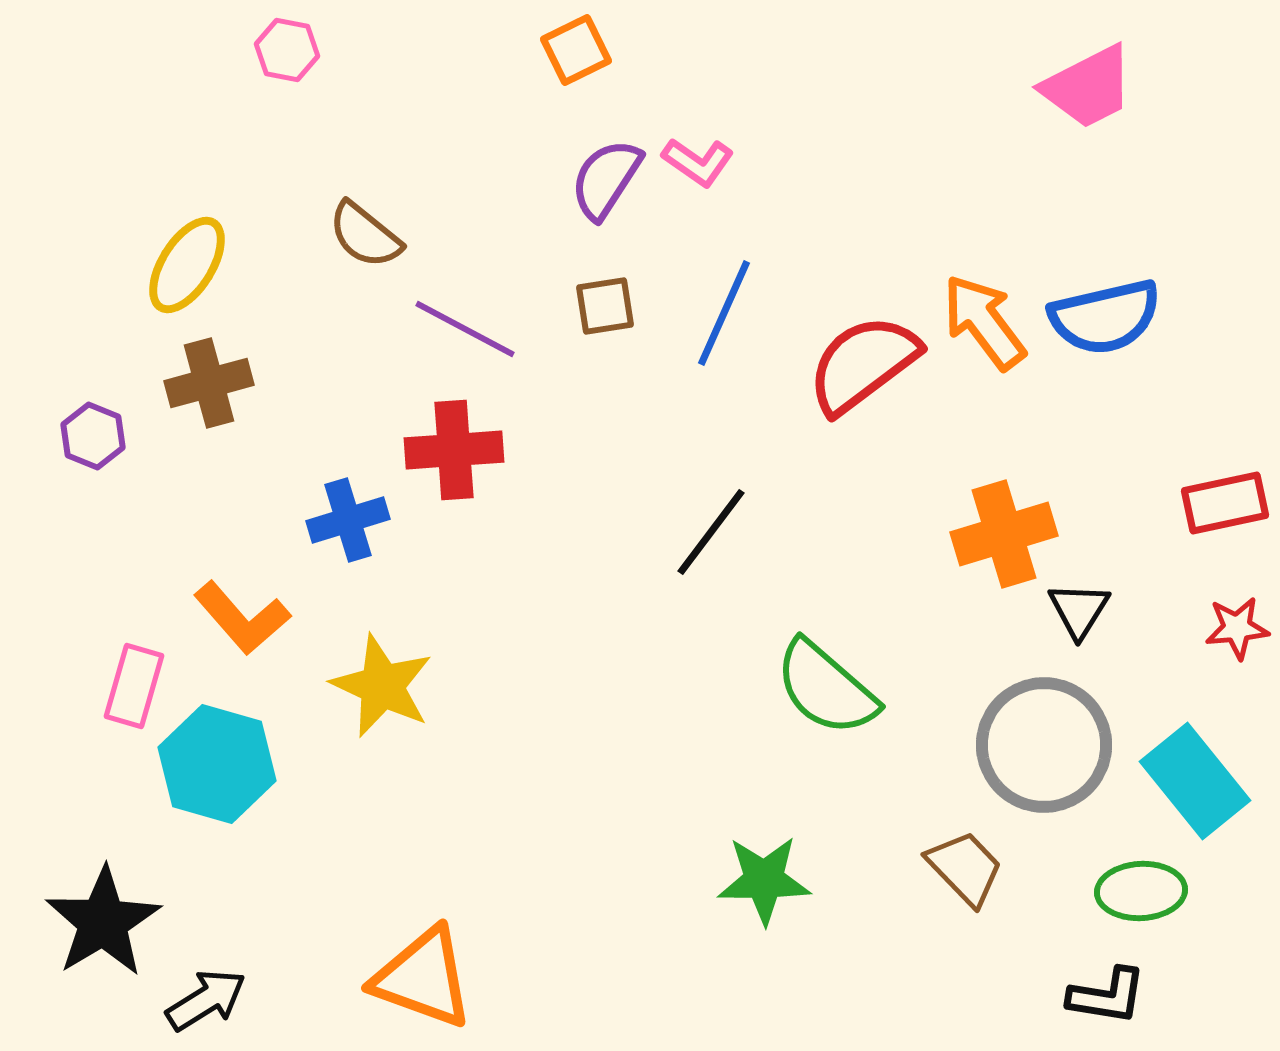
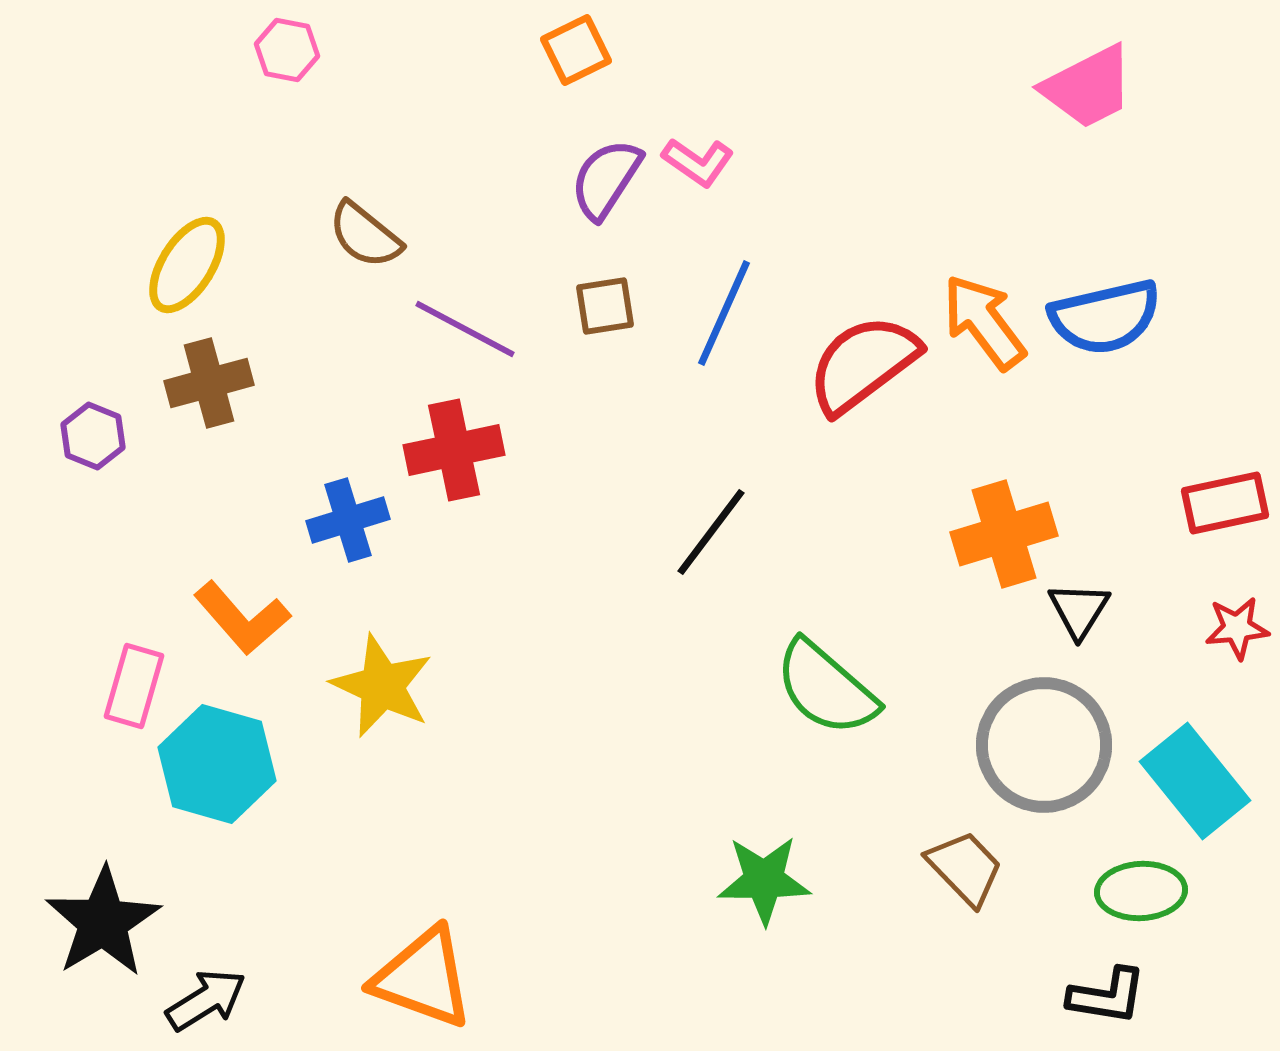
red cross: rotated 8 degrees counterclockwise
